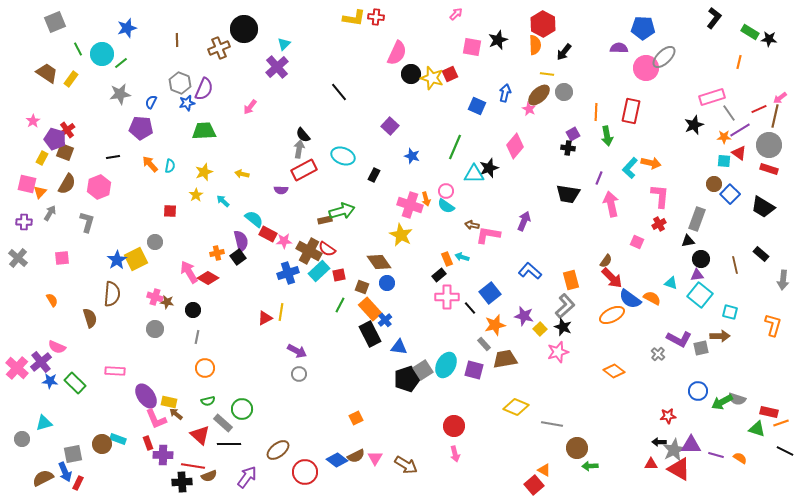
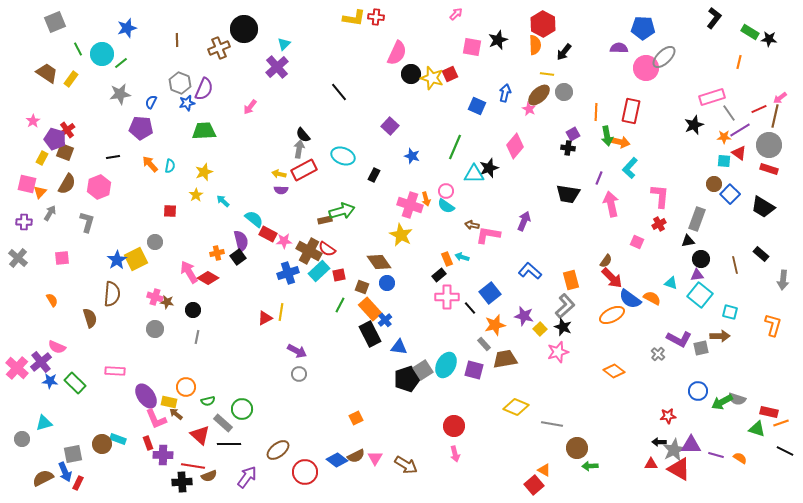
orange arrow at (651, 163): moved 31 px left, 21 px up
yellow arrow at (242, 174): moved 37 px right
orange circle at (205, 368): moved 19 px left, 19 px down
